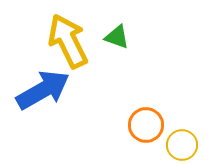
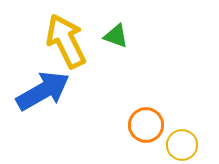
green triangle: moved 1 px left, 1 px up
yellow arrow: moved 2 px left
blue arrow: moved 1 px down
